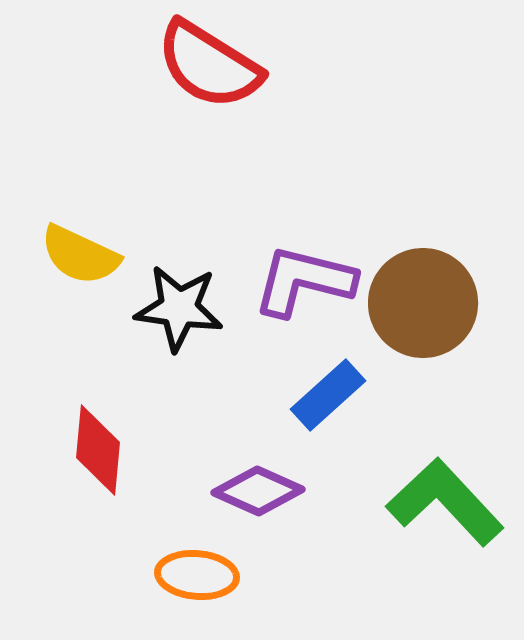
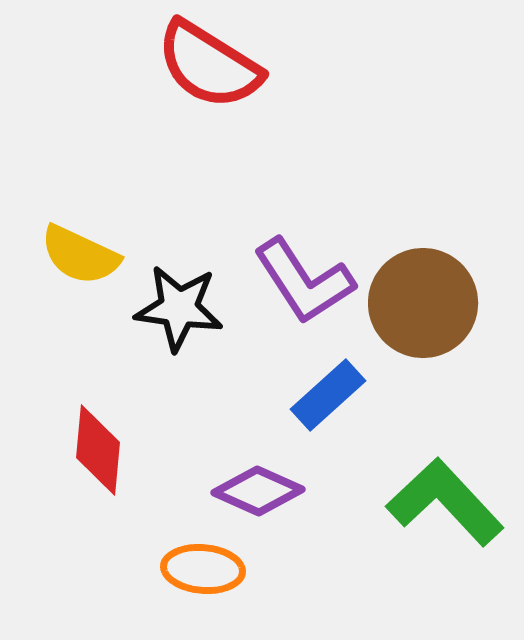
purple L-shape: rotated 137 degrees counterclockwise
orange ellipse: moved 6 px right, 6 px up
